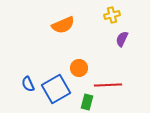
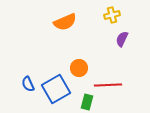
orange semicircle: moved 2 px right, 3 px up
